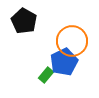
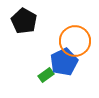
orange circle: moved 3 px right
green rectangle: rotated 14 degrees clockwise
